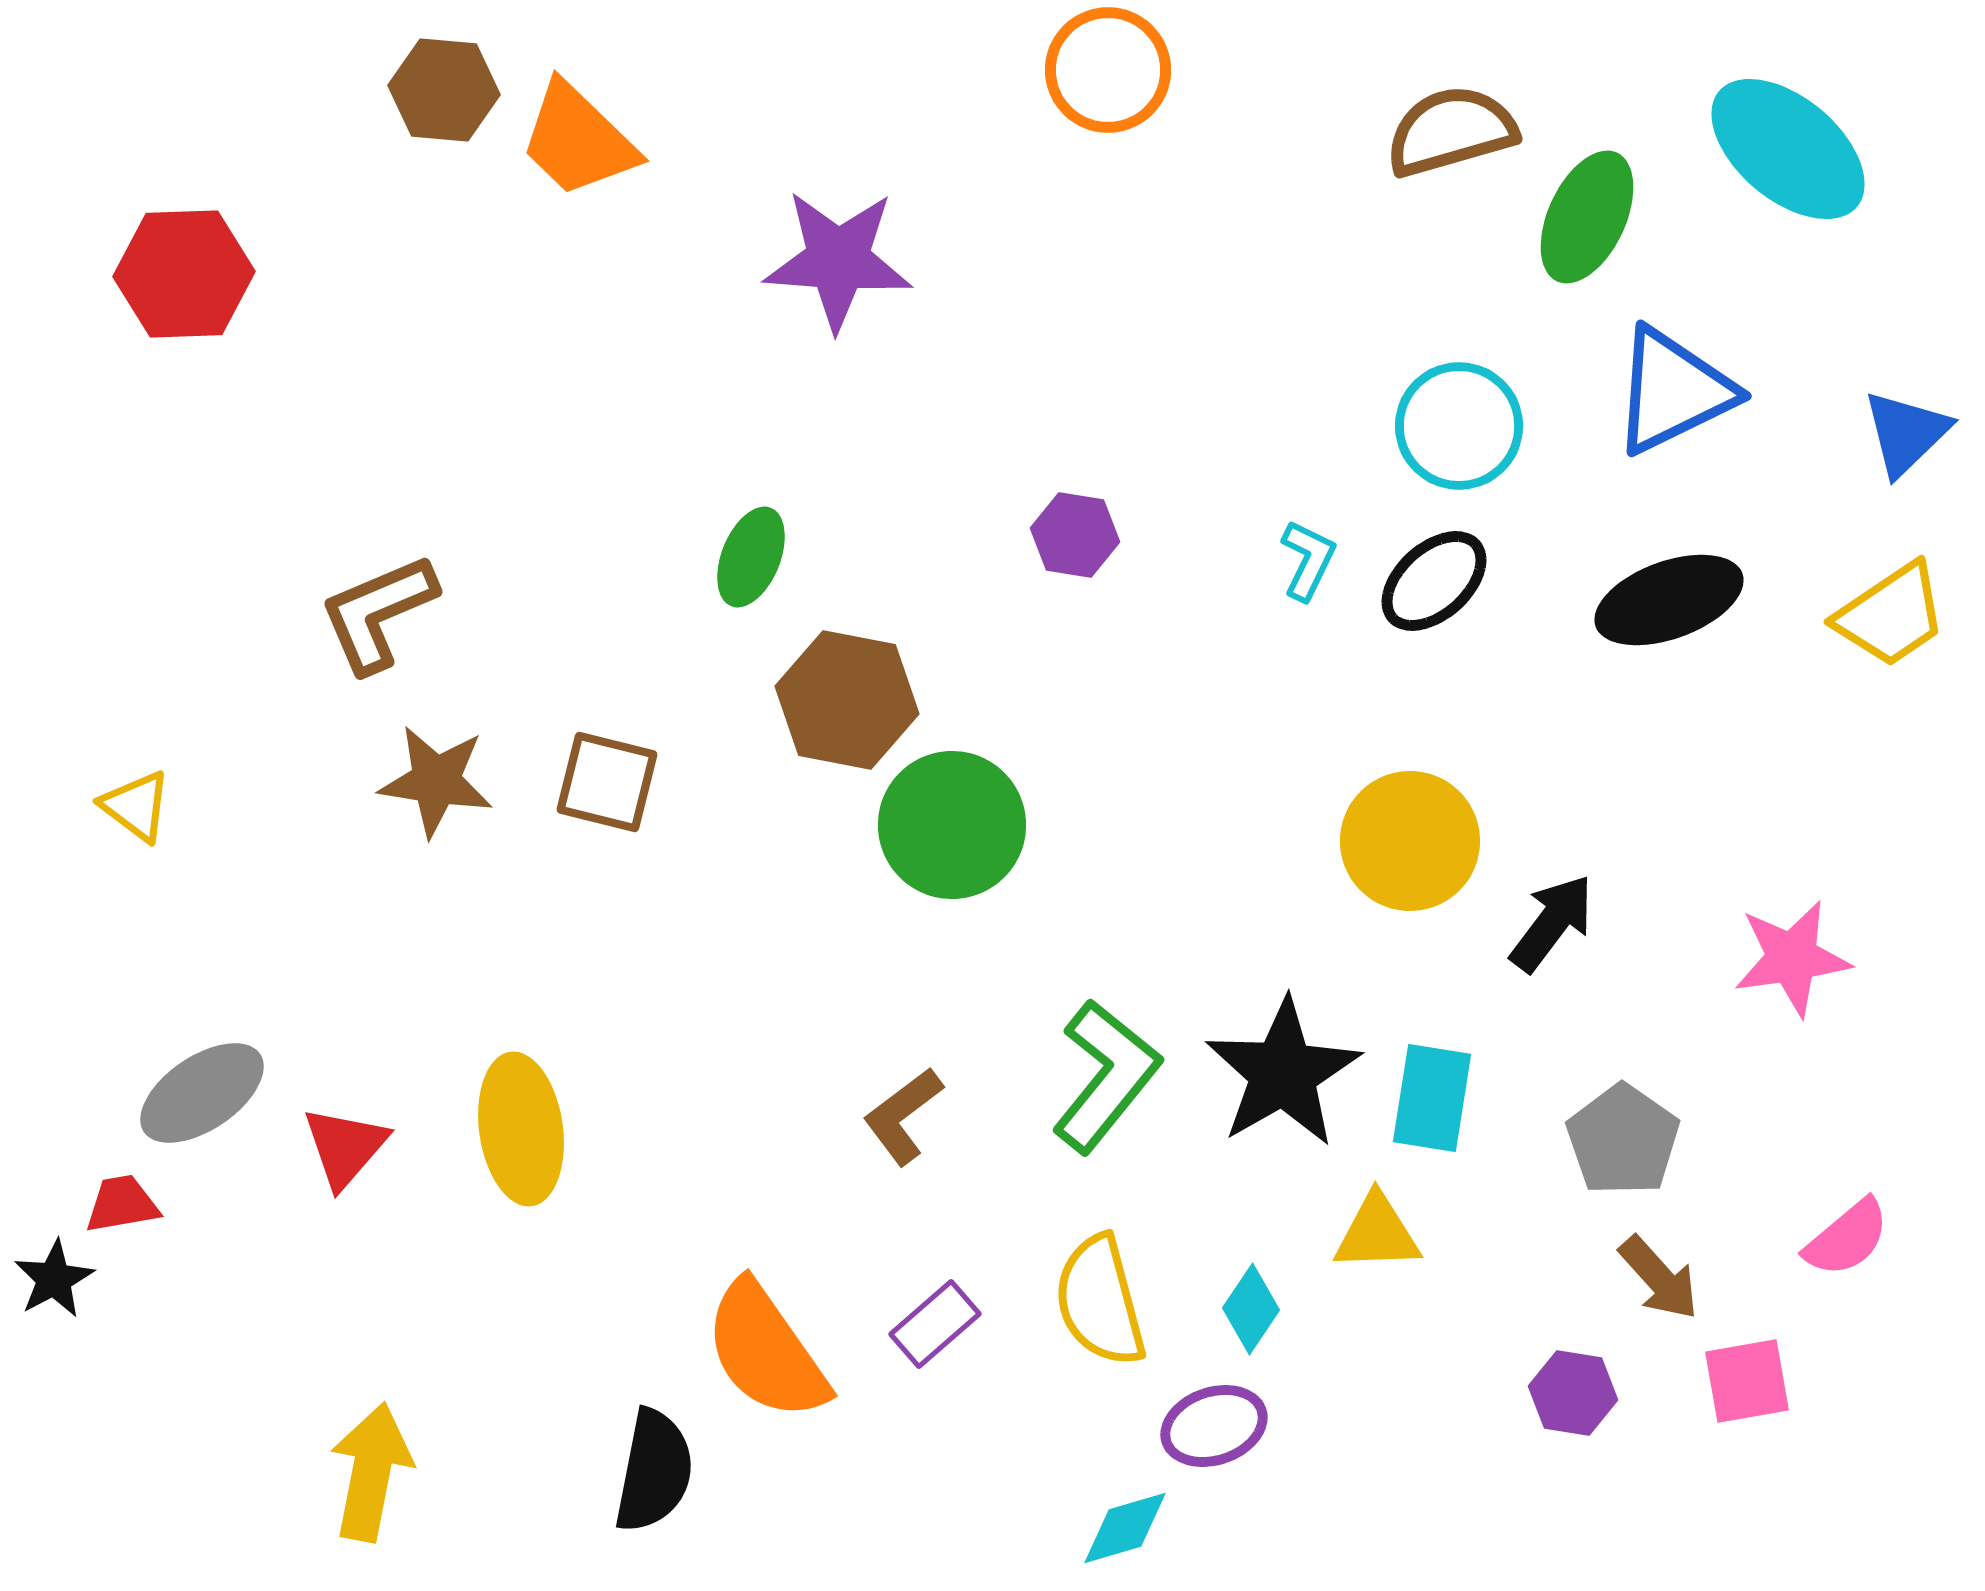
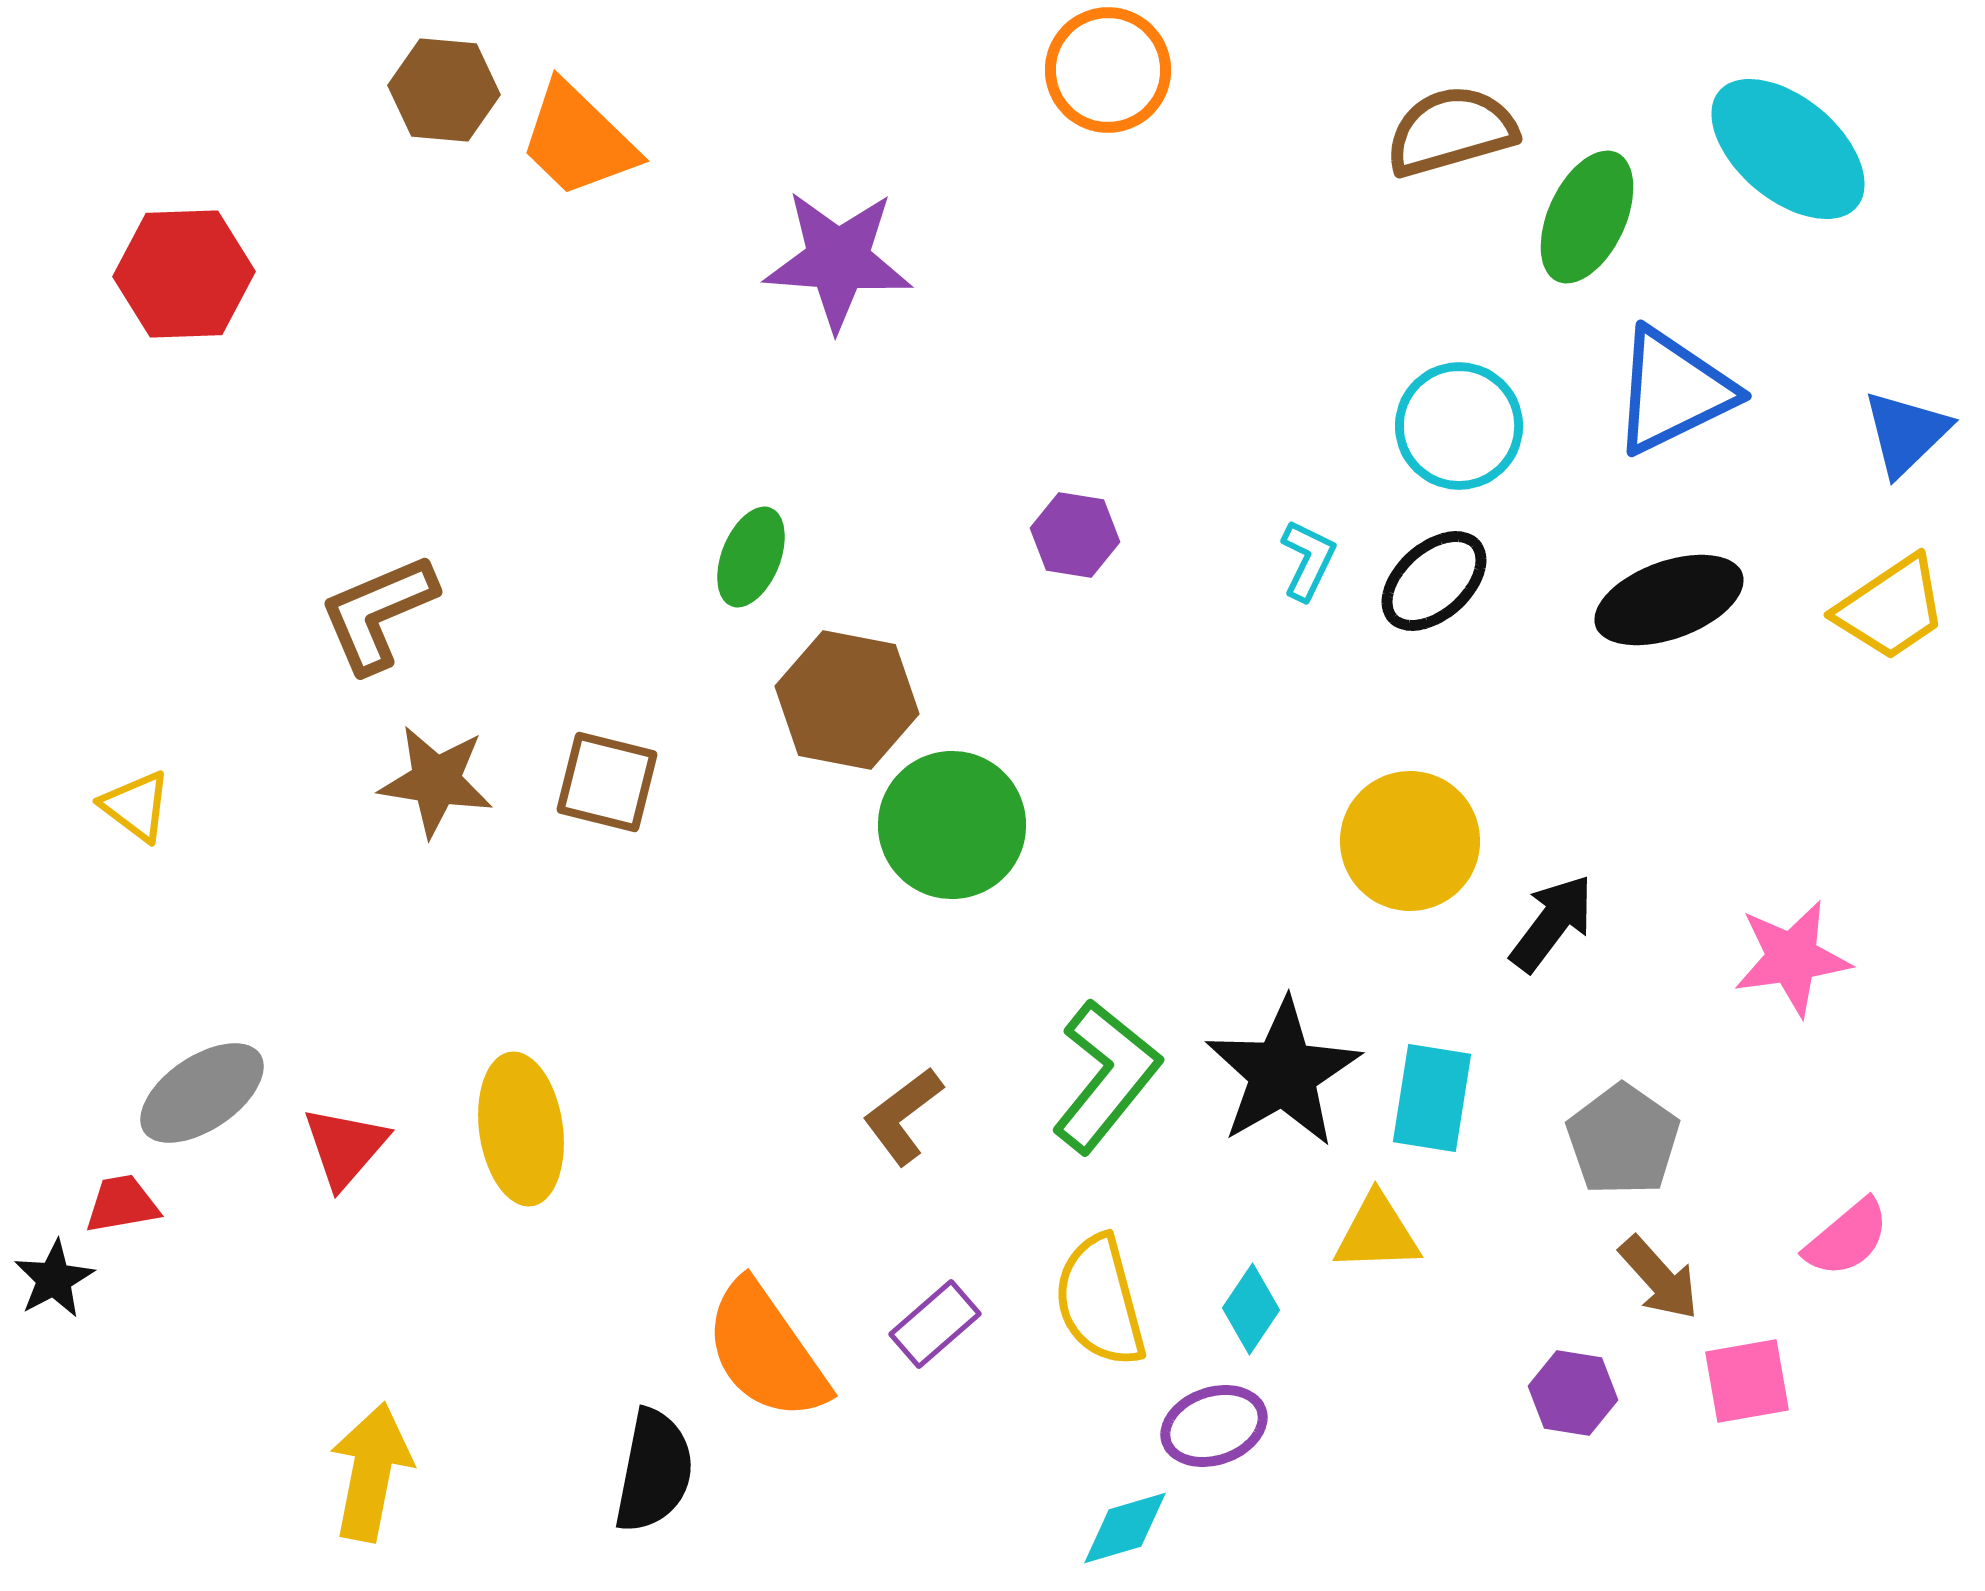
yellow trapezoid at (1891, 615): moved 7 px up
